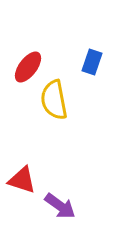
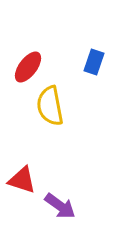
blue rectangle: moved 2 px right
yellow semicircle: moved 4 px left, 6 px down
